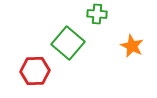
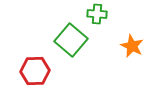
green square: moved 3 px right, 3 px up
